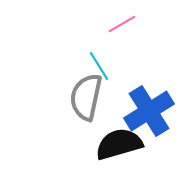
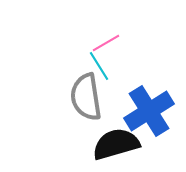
pink line: moved 16 px left, 19 px down
gray semicircle: rotated 21 degrees counterclockwise
black semicircle: moved 3 px left
